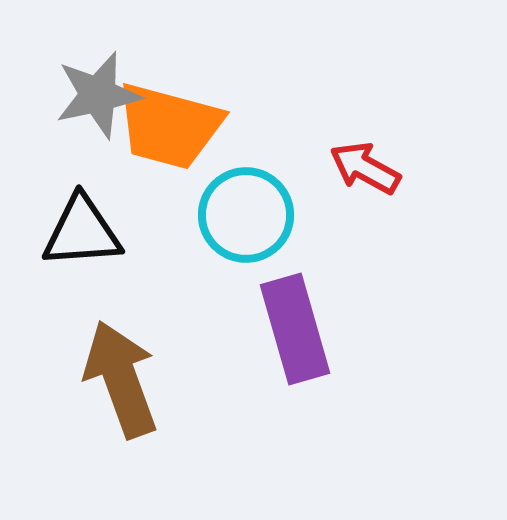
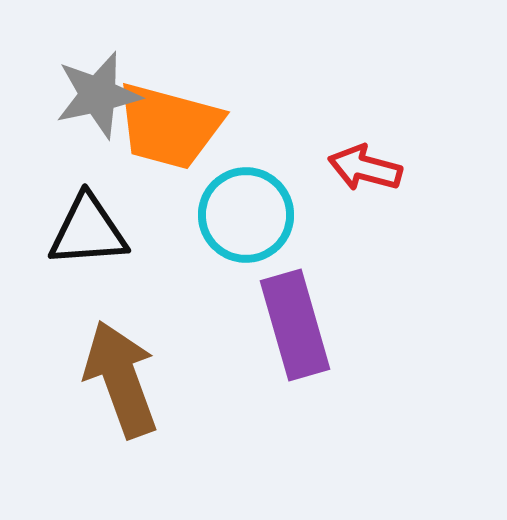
red arrow: rotated 14 degrees counterclockwise
black triangle: moved 6 px right, 1 px up
purple rectangle: moved 4 px up
